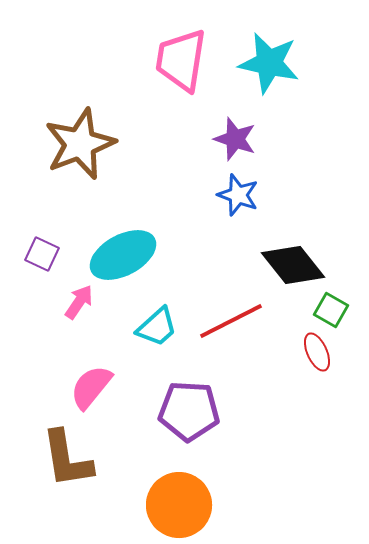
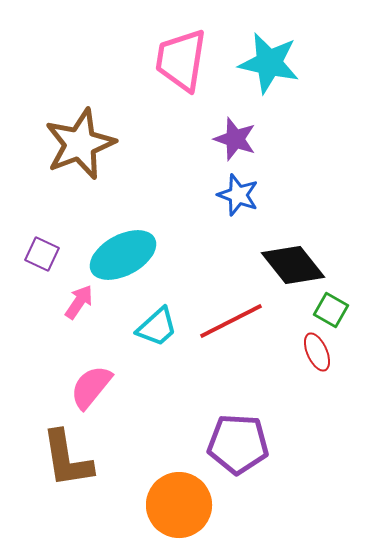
purple pentagon: moved 49 px right, 33 px down
